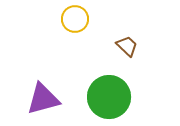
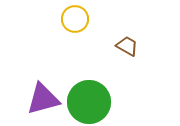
brown trapezoid: rotated 15 degrees counterclockwise
green circle: moved 20 px left, 5 px down
